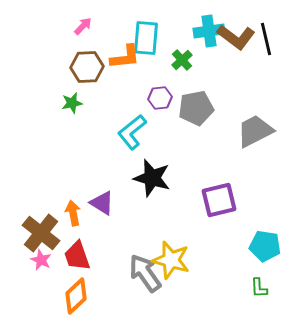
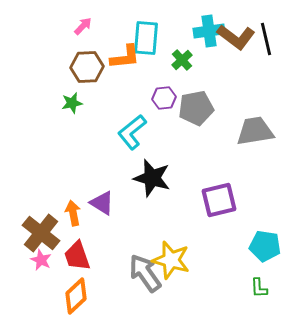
purple hexagon: moved 4 px right
gray trapezoid: rotated 18 degrees clockwise
